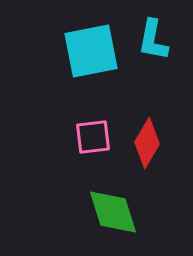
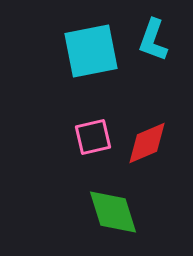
cyan L-shape: rotated 9 degrees clockwise
pink square: rotated 6 degrees counterclockwise
red diamond: rotated 36 degrees clockwise
